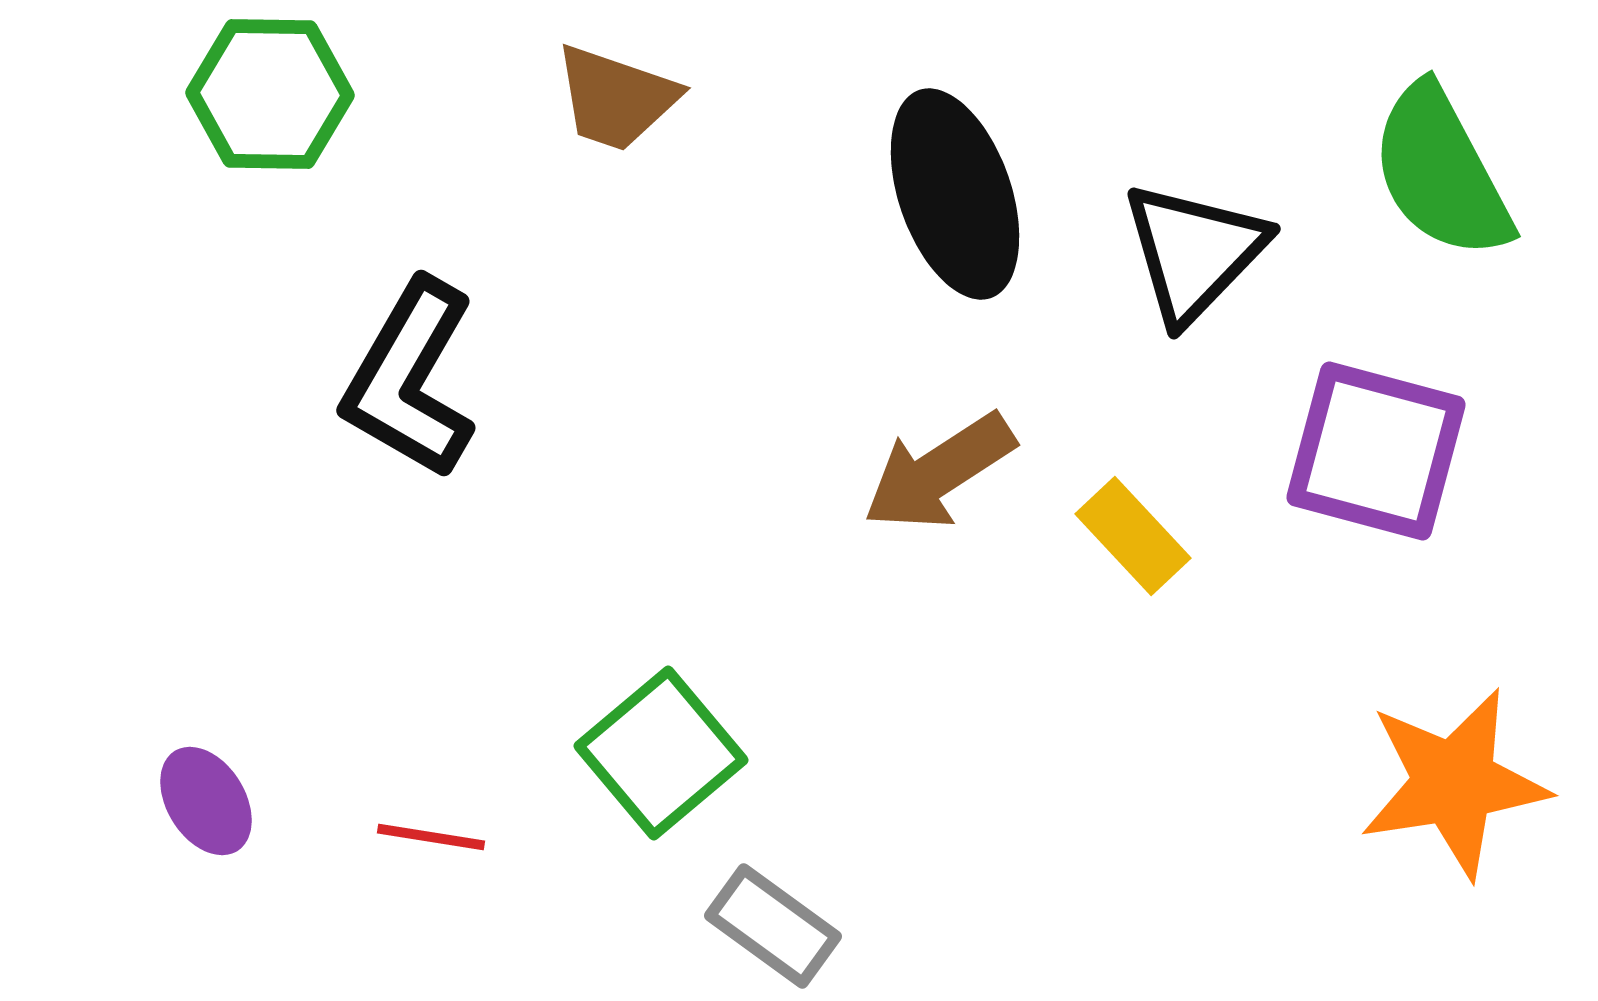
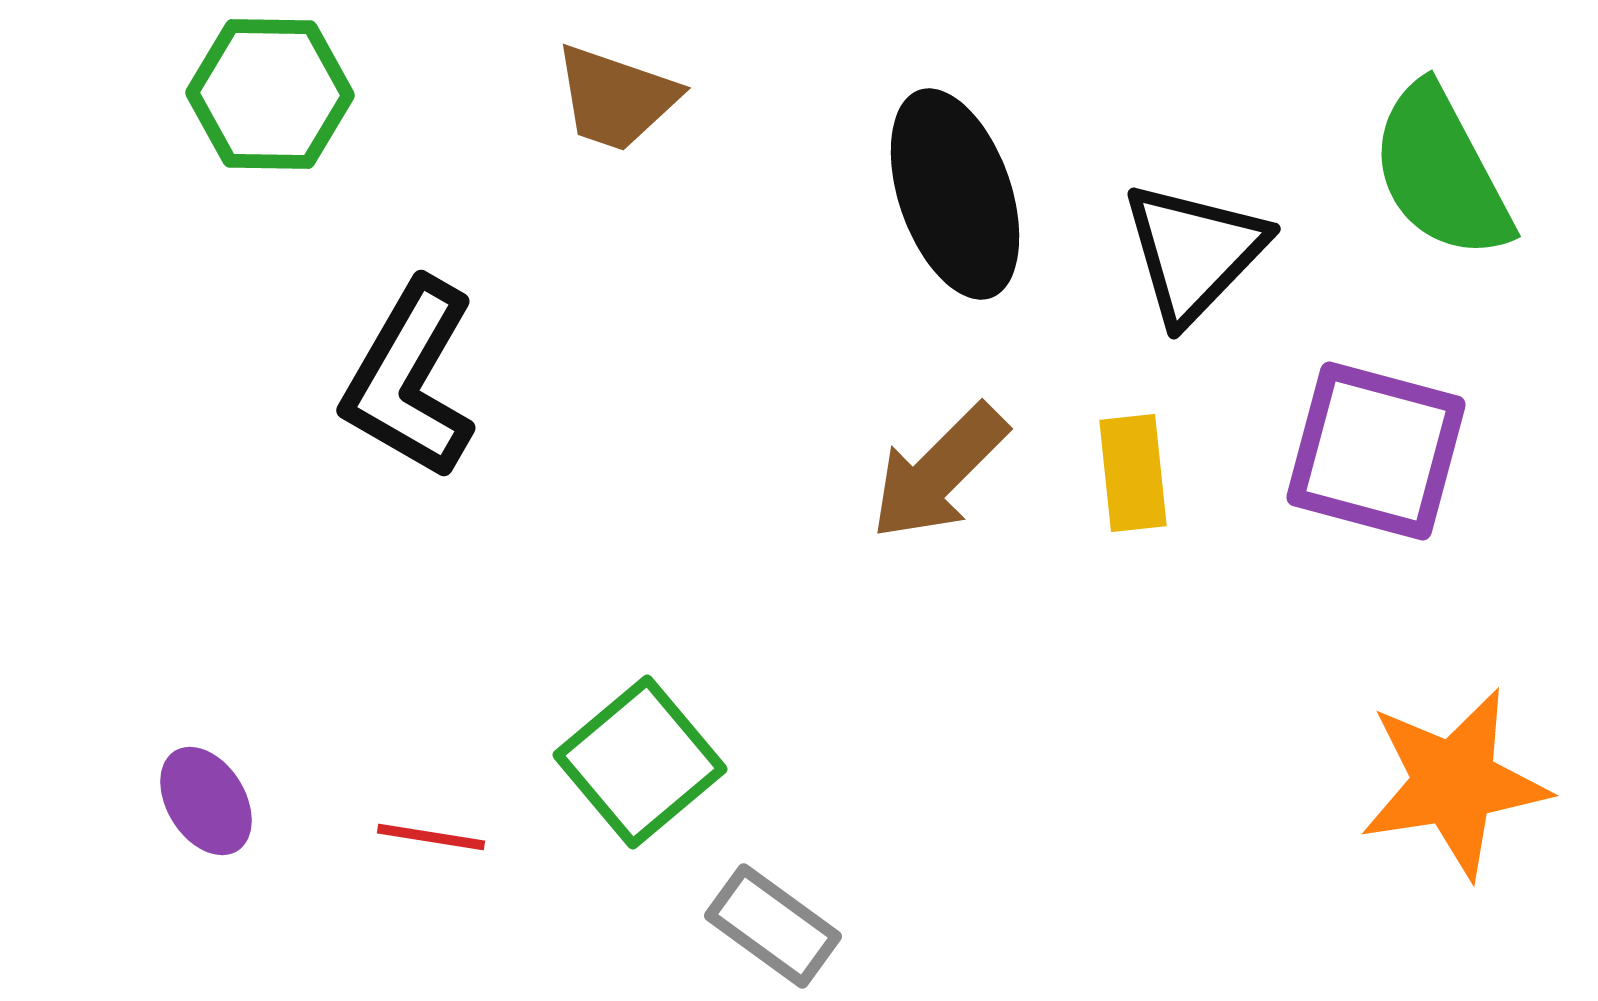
brown arrow: rotated 12 degrees counterclockwise
yellow rectangle: moved 63 px up; rotated 37 degrees clockwise
green square: moved 21 px left, 9 px down
